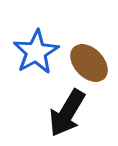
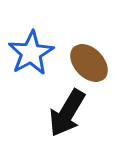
blue star: moved 5 px left, 1 px down
